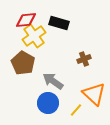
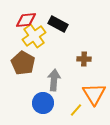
black rectangle: moved 1 px left, 1 px down; rotated 12 degrees clockwise
brown cross: rotated 24 degrees clockwise
gray arrow: moved 1 px right, 1 px up; rotated 60 degrees clockwise
orange triangle: rotated 15 degrees clockwise
blue circle: moved 5 px left
